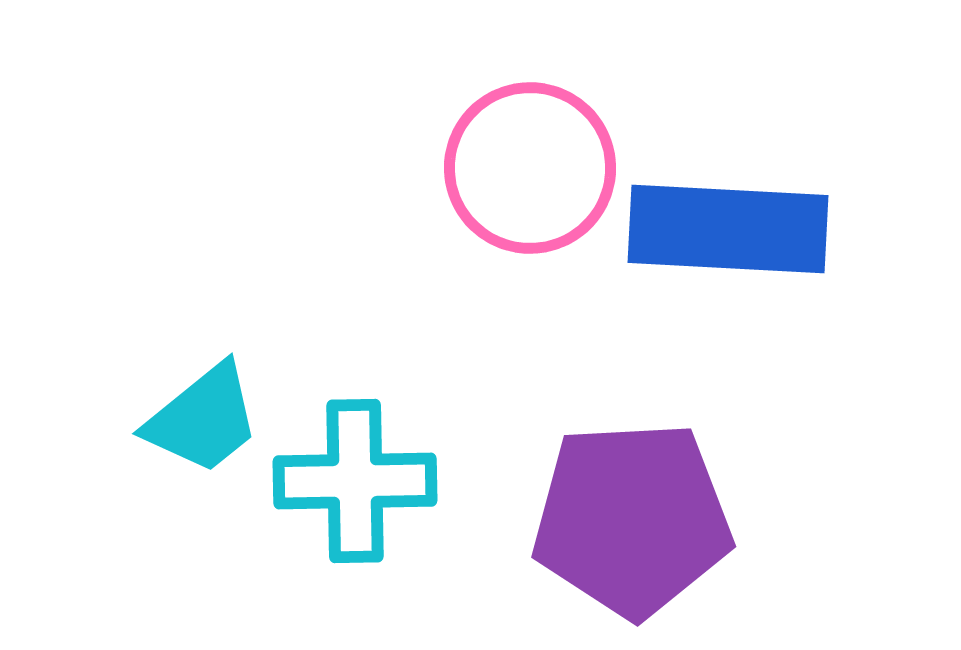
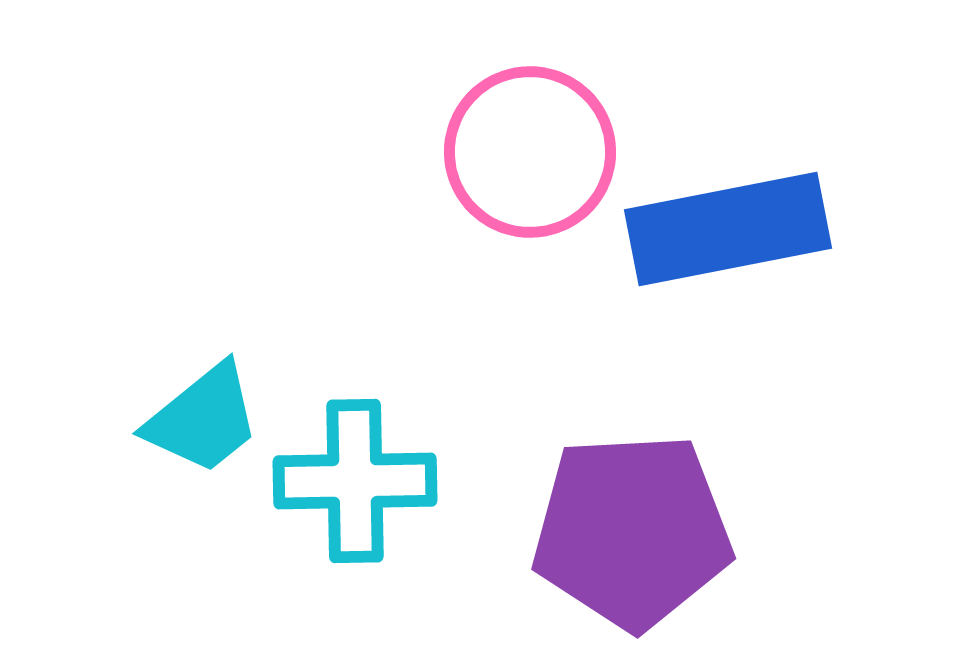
pink circle: moved 16 px up
blue rectangle: rotated 14 degrees counterclockwise
purple pentagon: moved 12 px down
